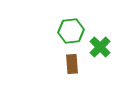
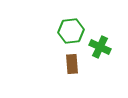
green cross: rotated 20 degrees counterclockwise
